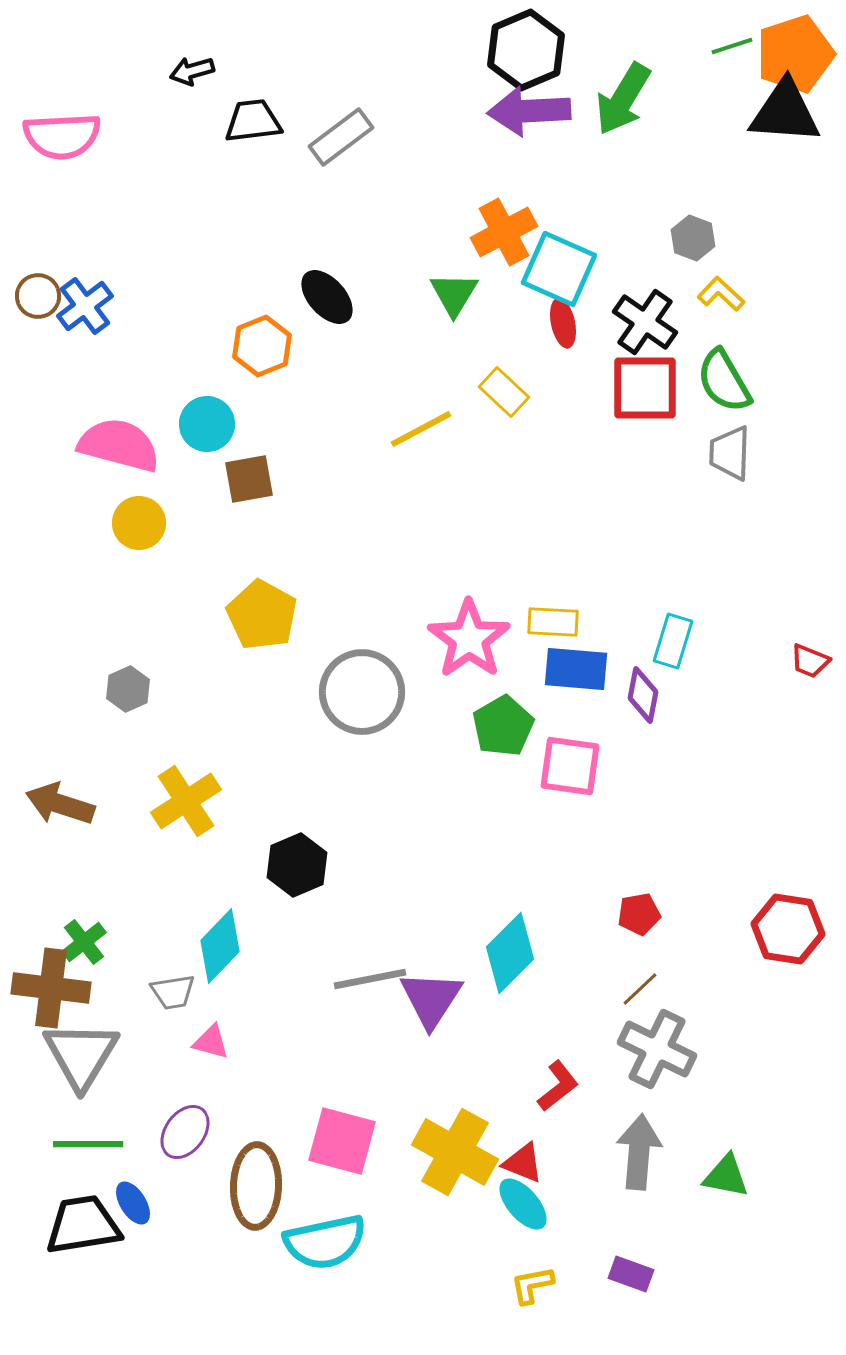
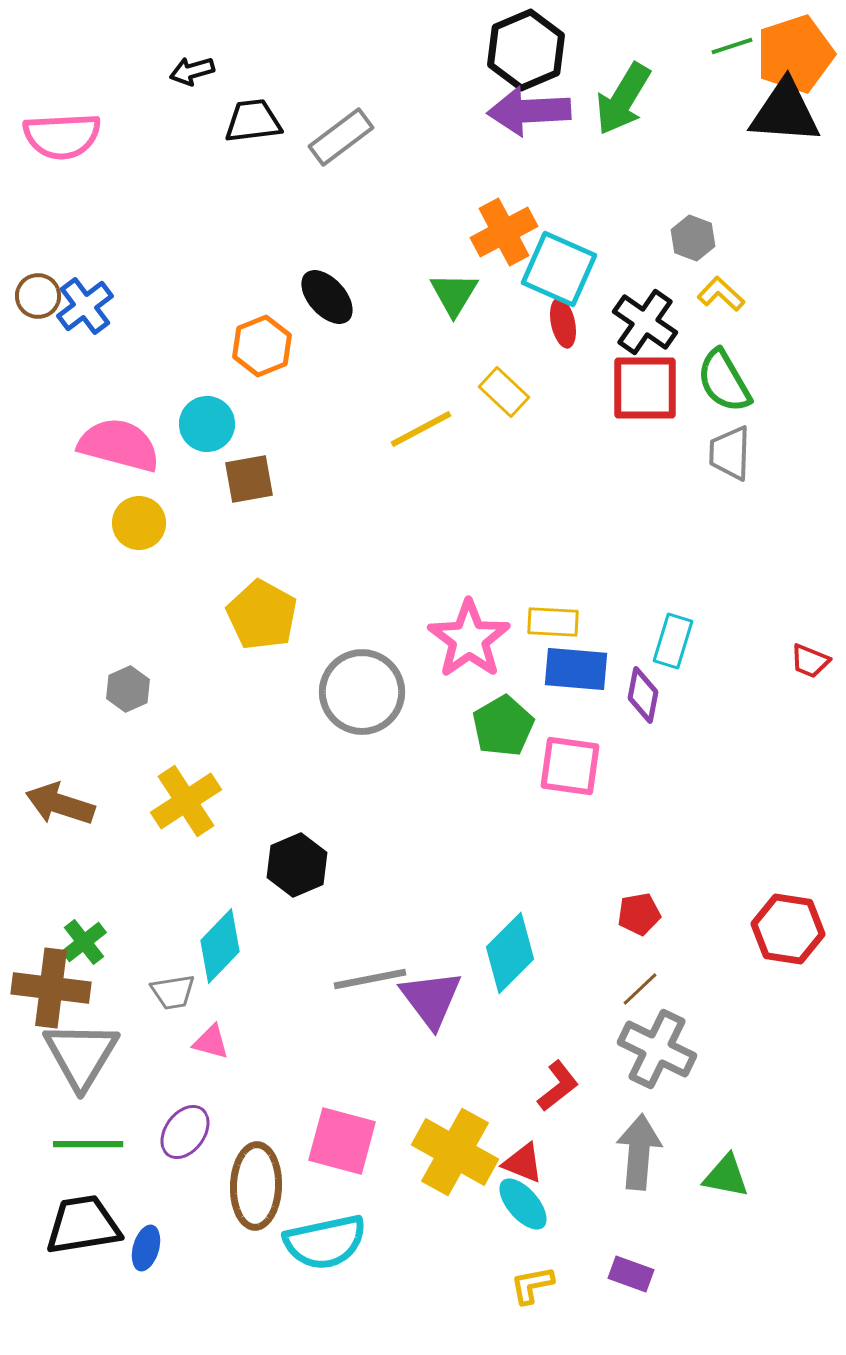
purple triangle at (431, 999): rotated 10 degrees counterclockwise
blue ellipse at (133, 1203): moved 13 px right, 45 px down; rotated 48 degrees clockwise
